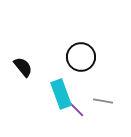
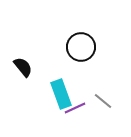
black circle: moved 10 px up
gray line: rotated 30 degrees clockwise
purple line: rotated 70 degrees counterclockwise
